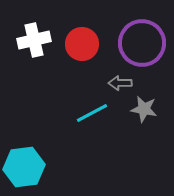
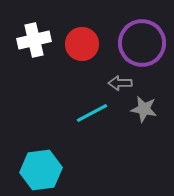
cyan hexagon: moved 17 px right, 3 px down
